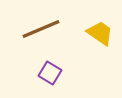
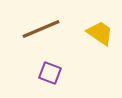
purple square: rotated 10 degrees counterclockwise
